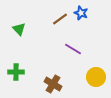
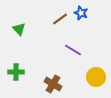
purple line: moved 1 px down
